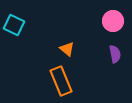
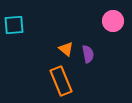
cyan square: rotated 30 degrees counterclockwise
orange triangle: moved 1 px left
purple semicircle: moved 27 px left
